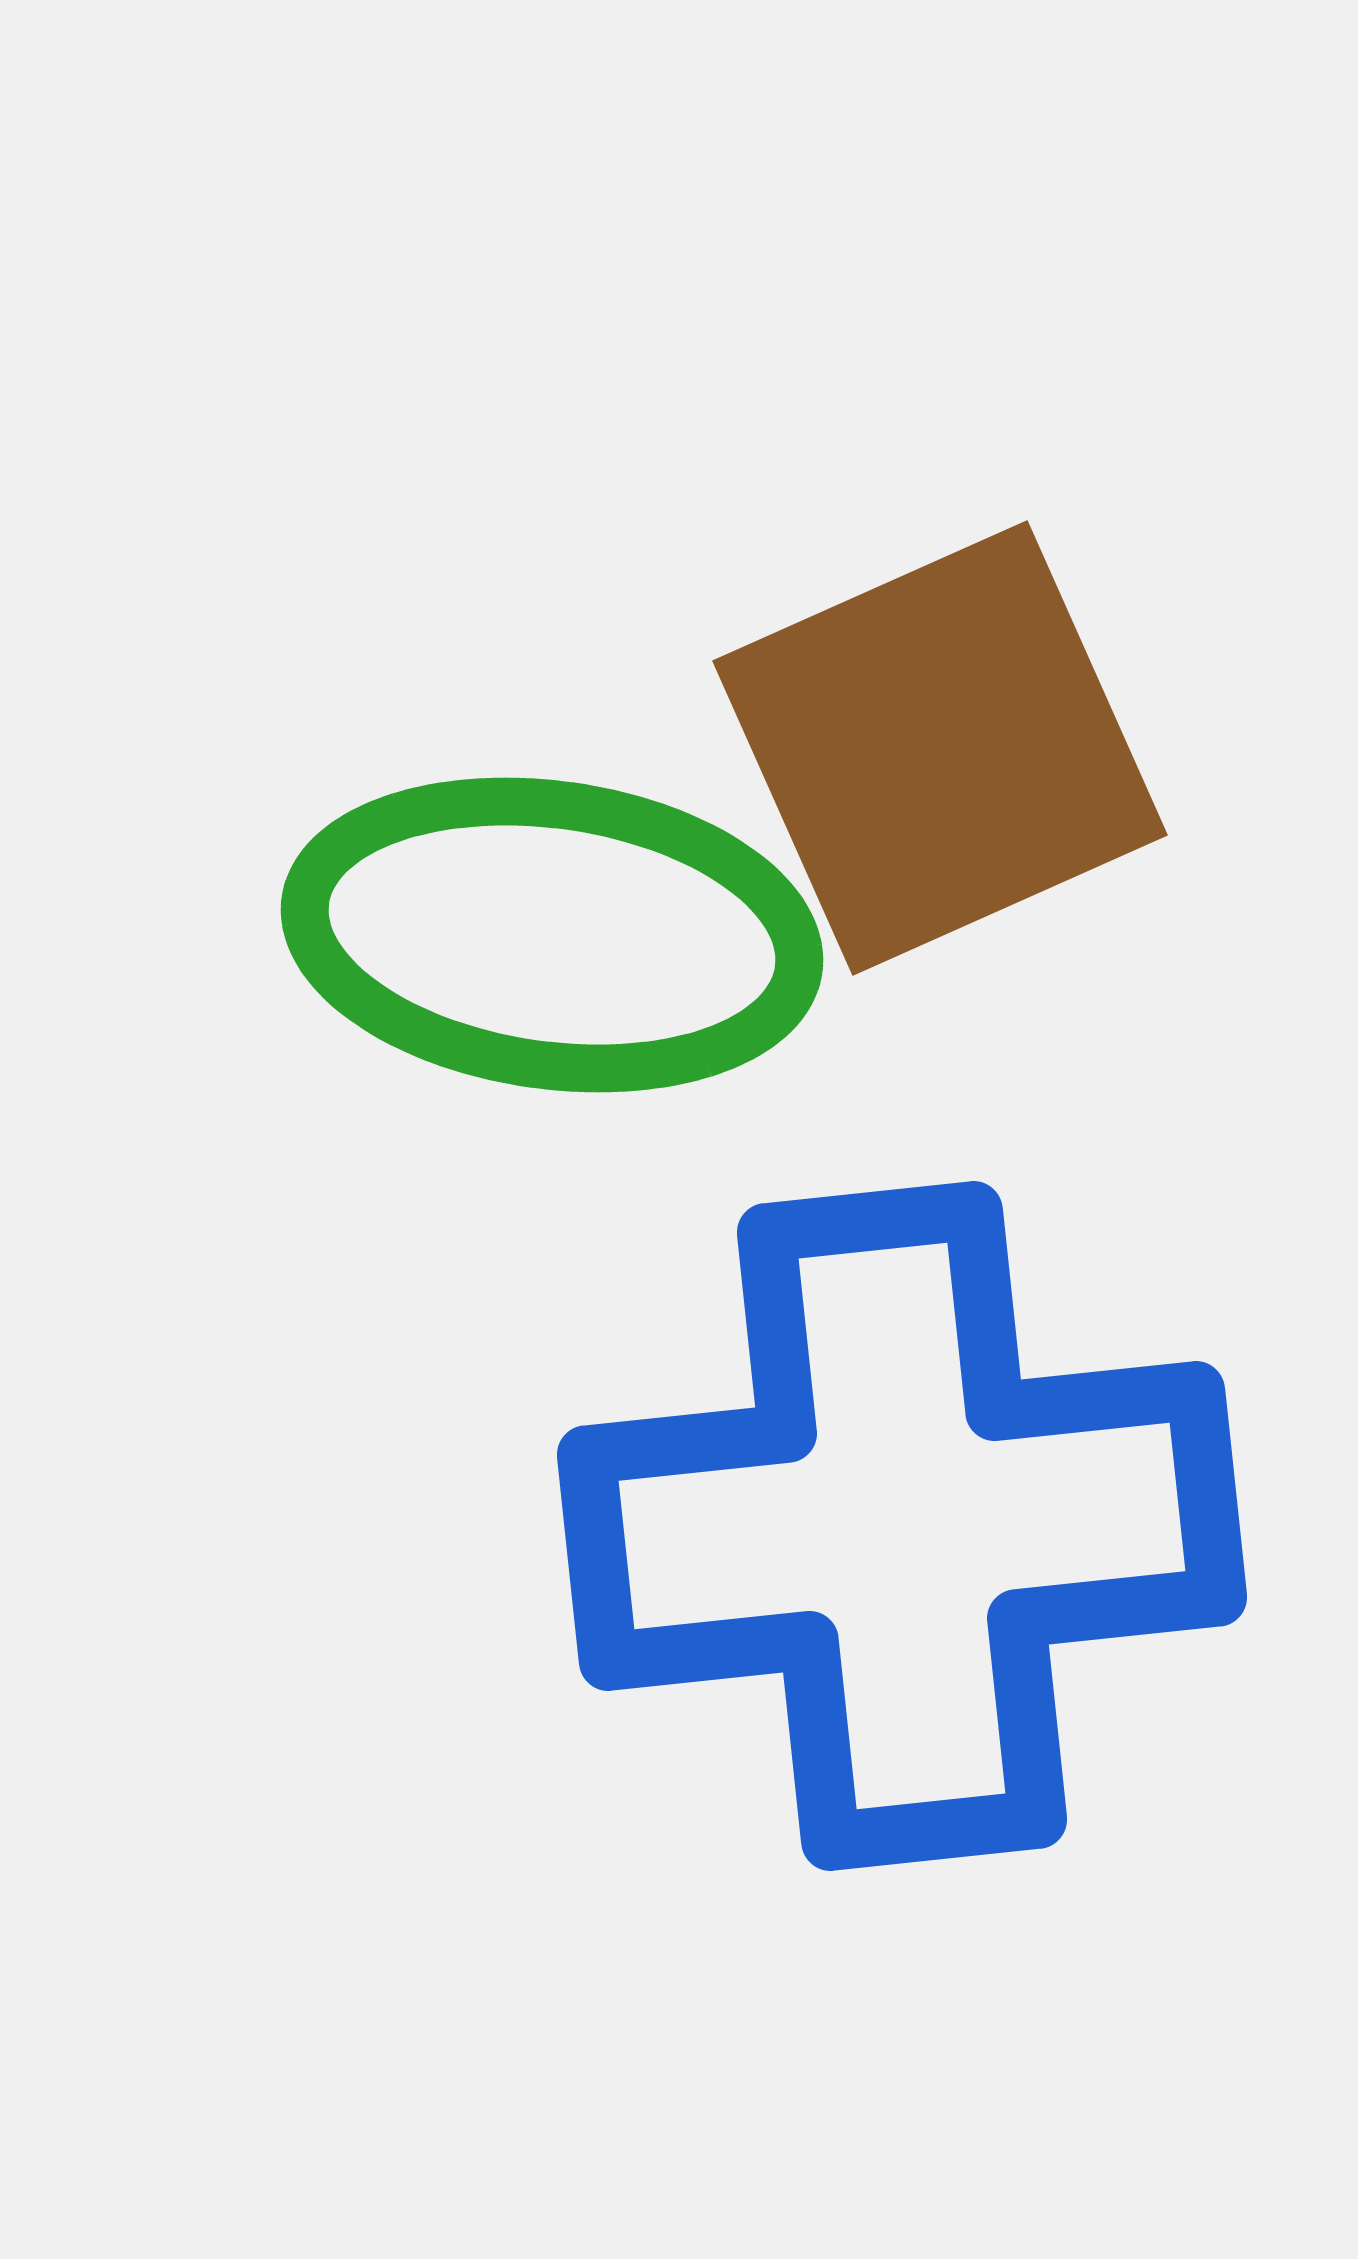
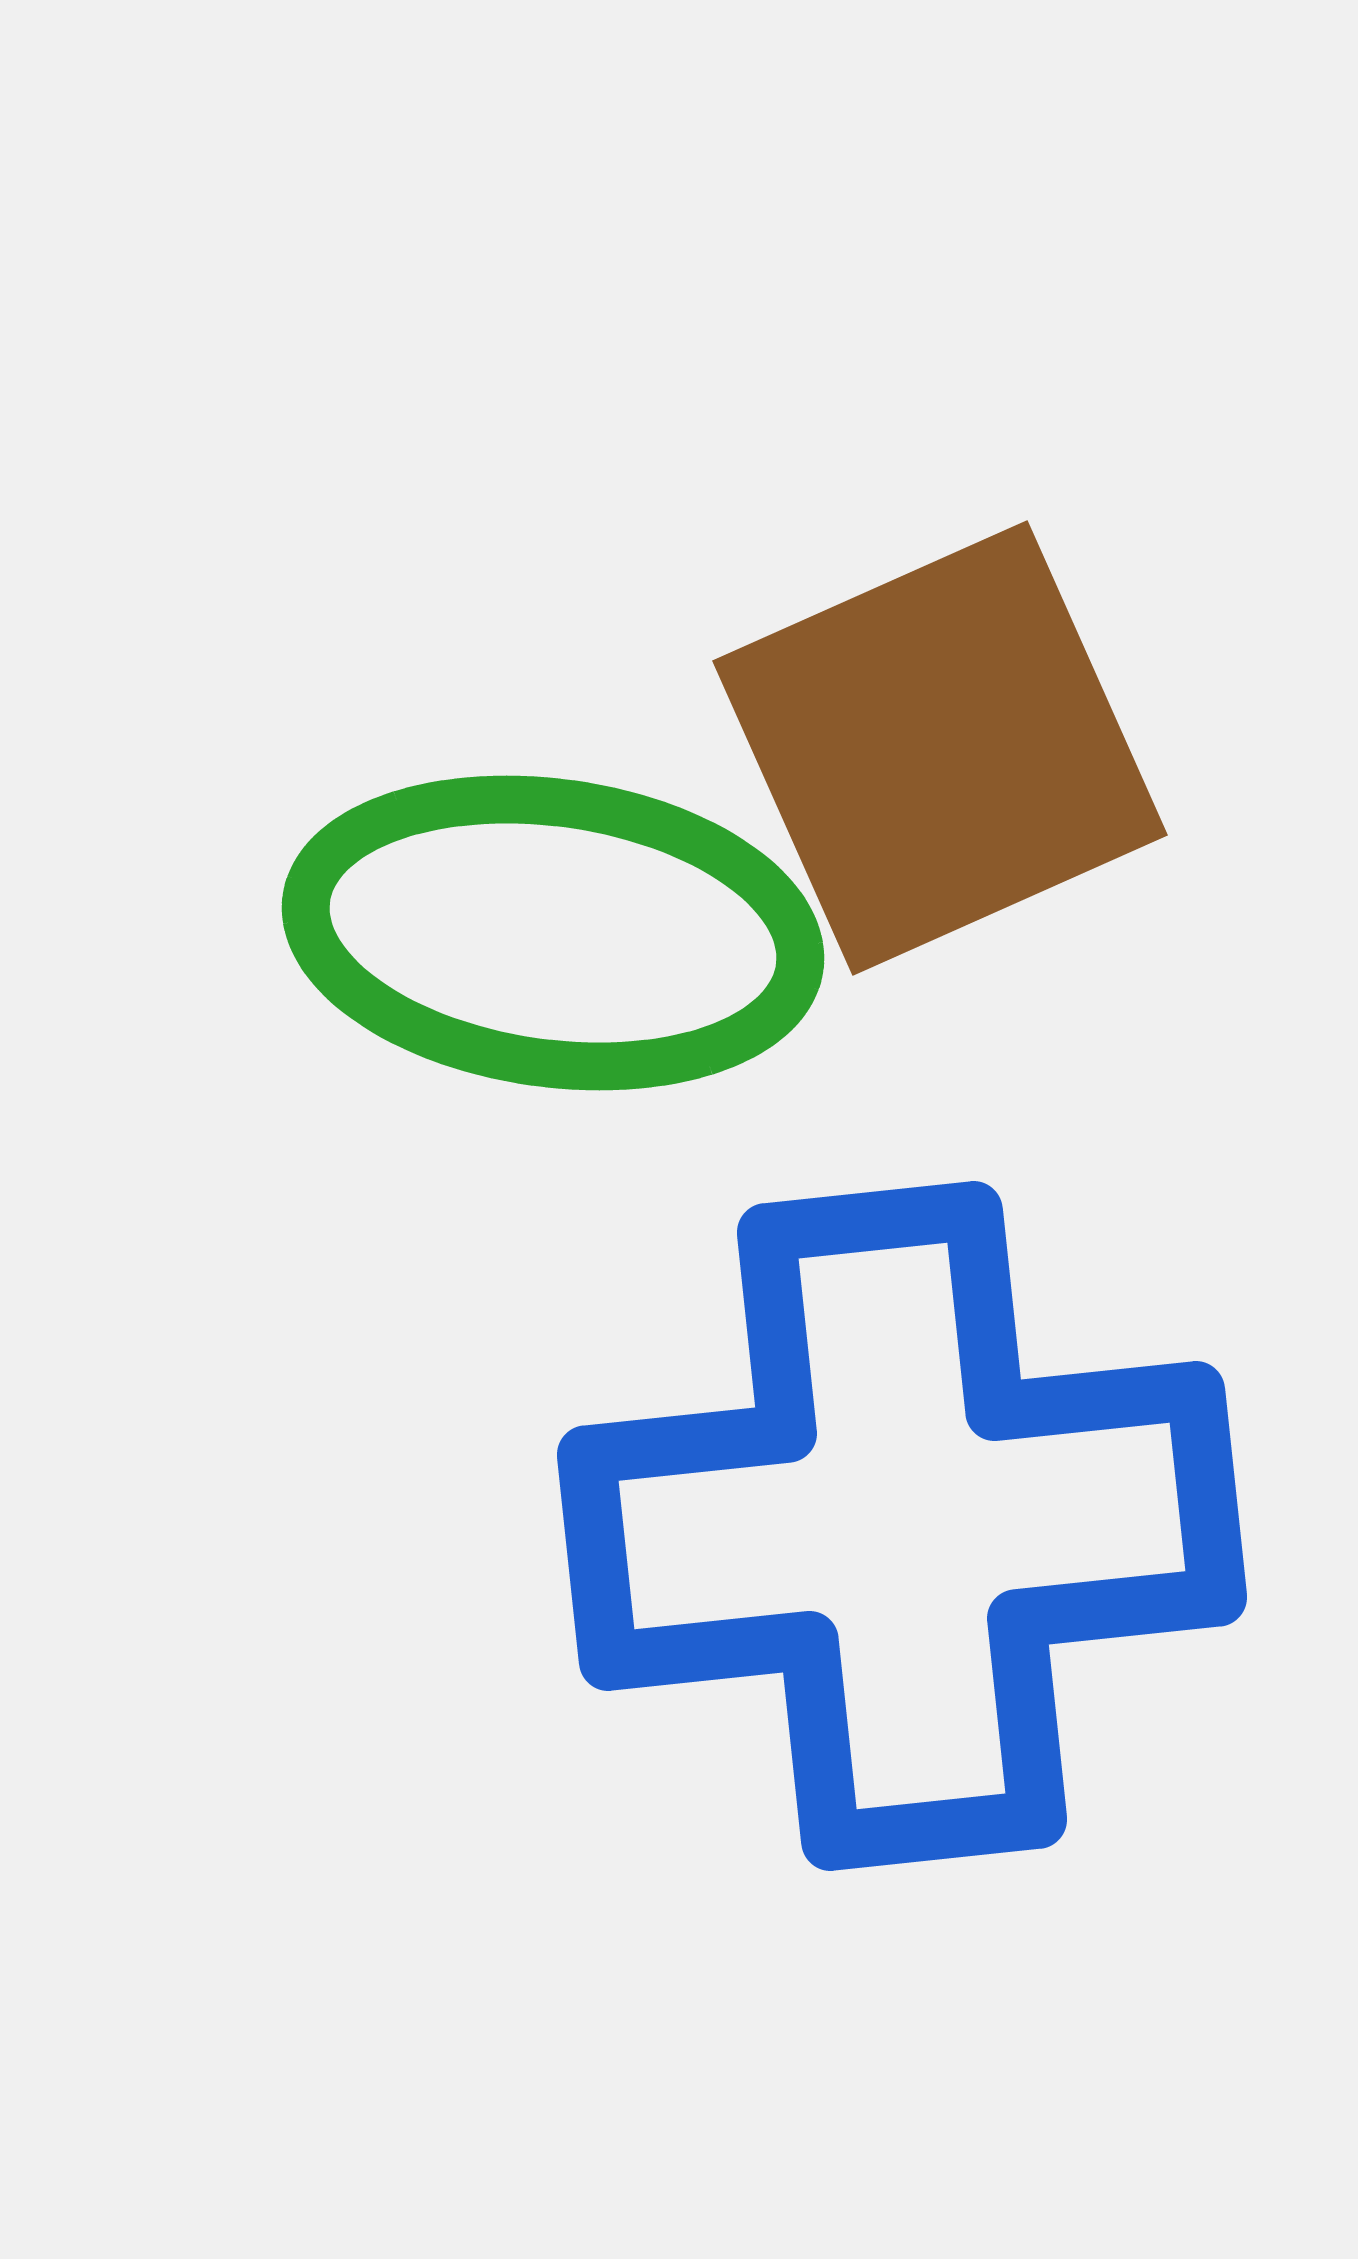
green ellipse: moved 1 px right, 2 px up
